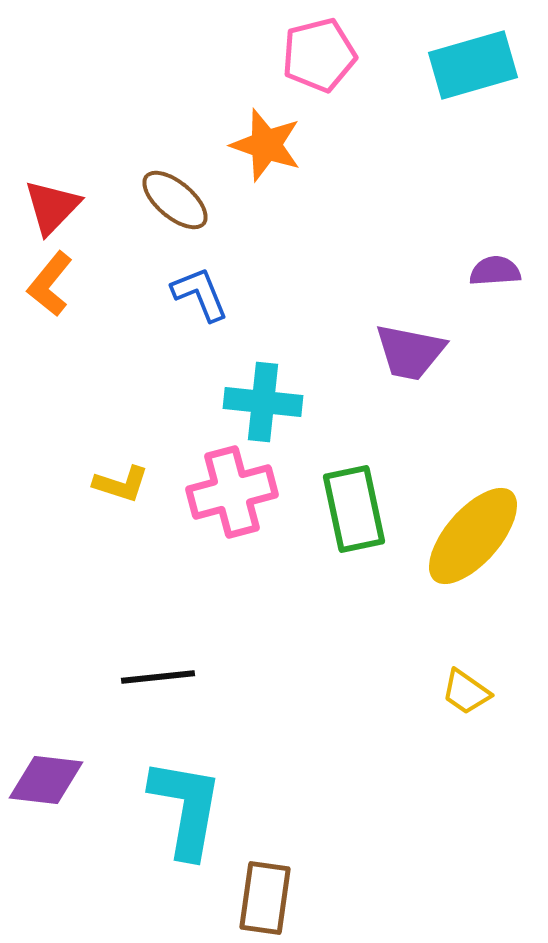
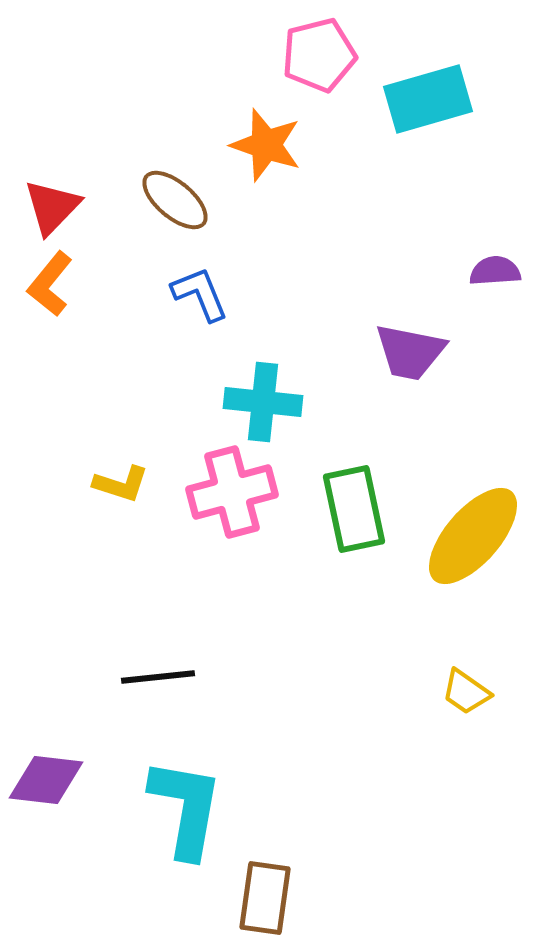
cyan rectangle: moved 45 px left, 34 px down
